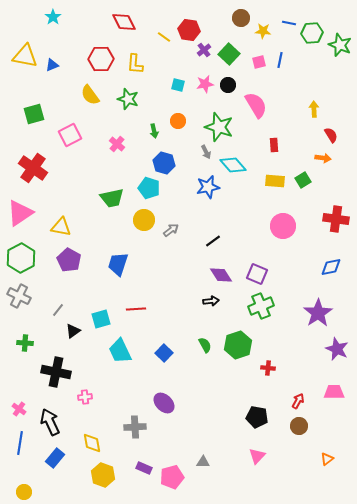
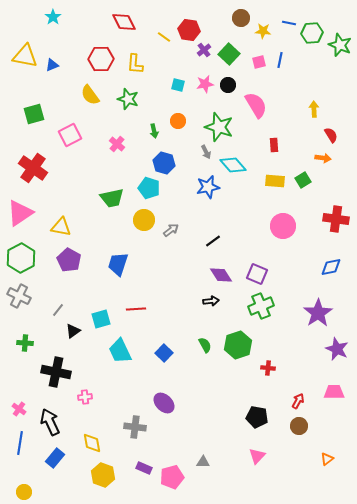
gray cross at (135, 427): rotated 10 degrees clockwise
